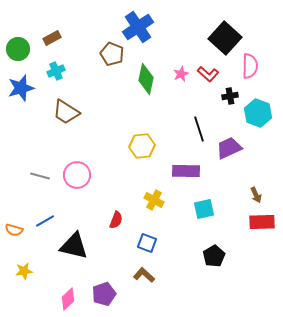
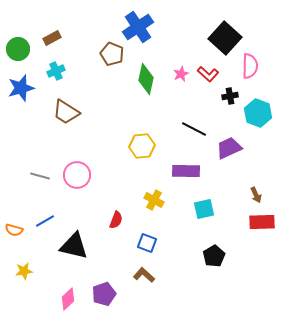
black line: moved 5 px left; rotated 45 degrees counterclockwise
